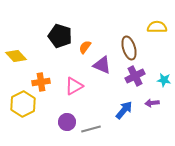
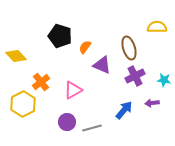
orange cross: rotated 30 degrees counterclockwise
pink triangle: moved 1 px left, 4 px down
gray line: moved 1 px right, 1 px up
